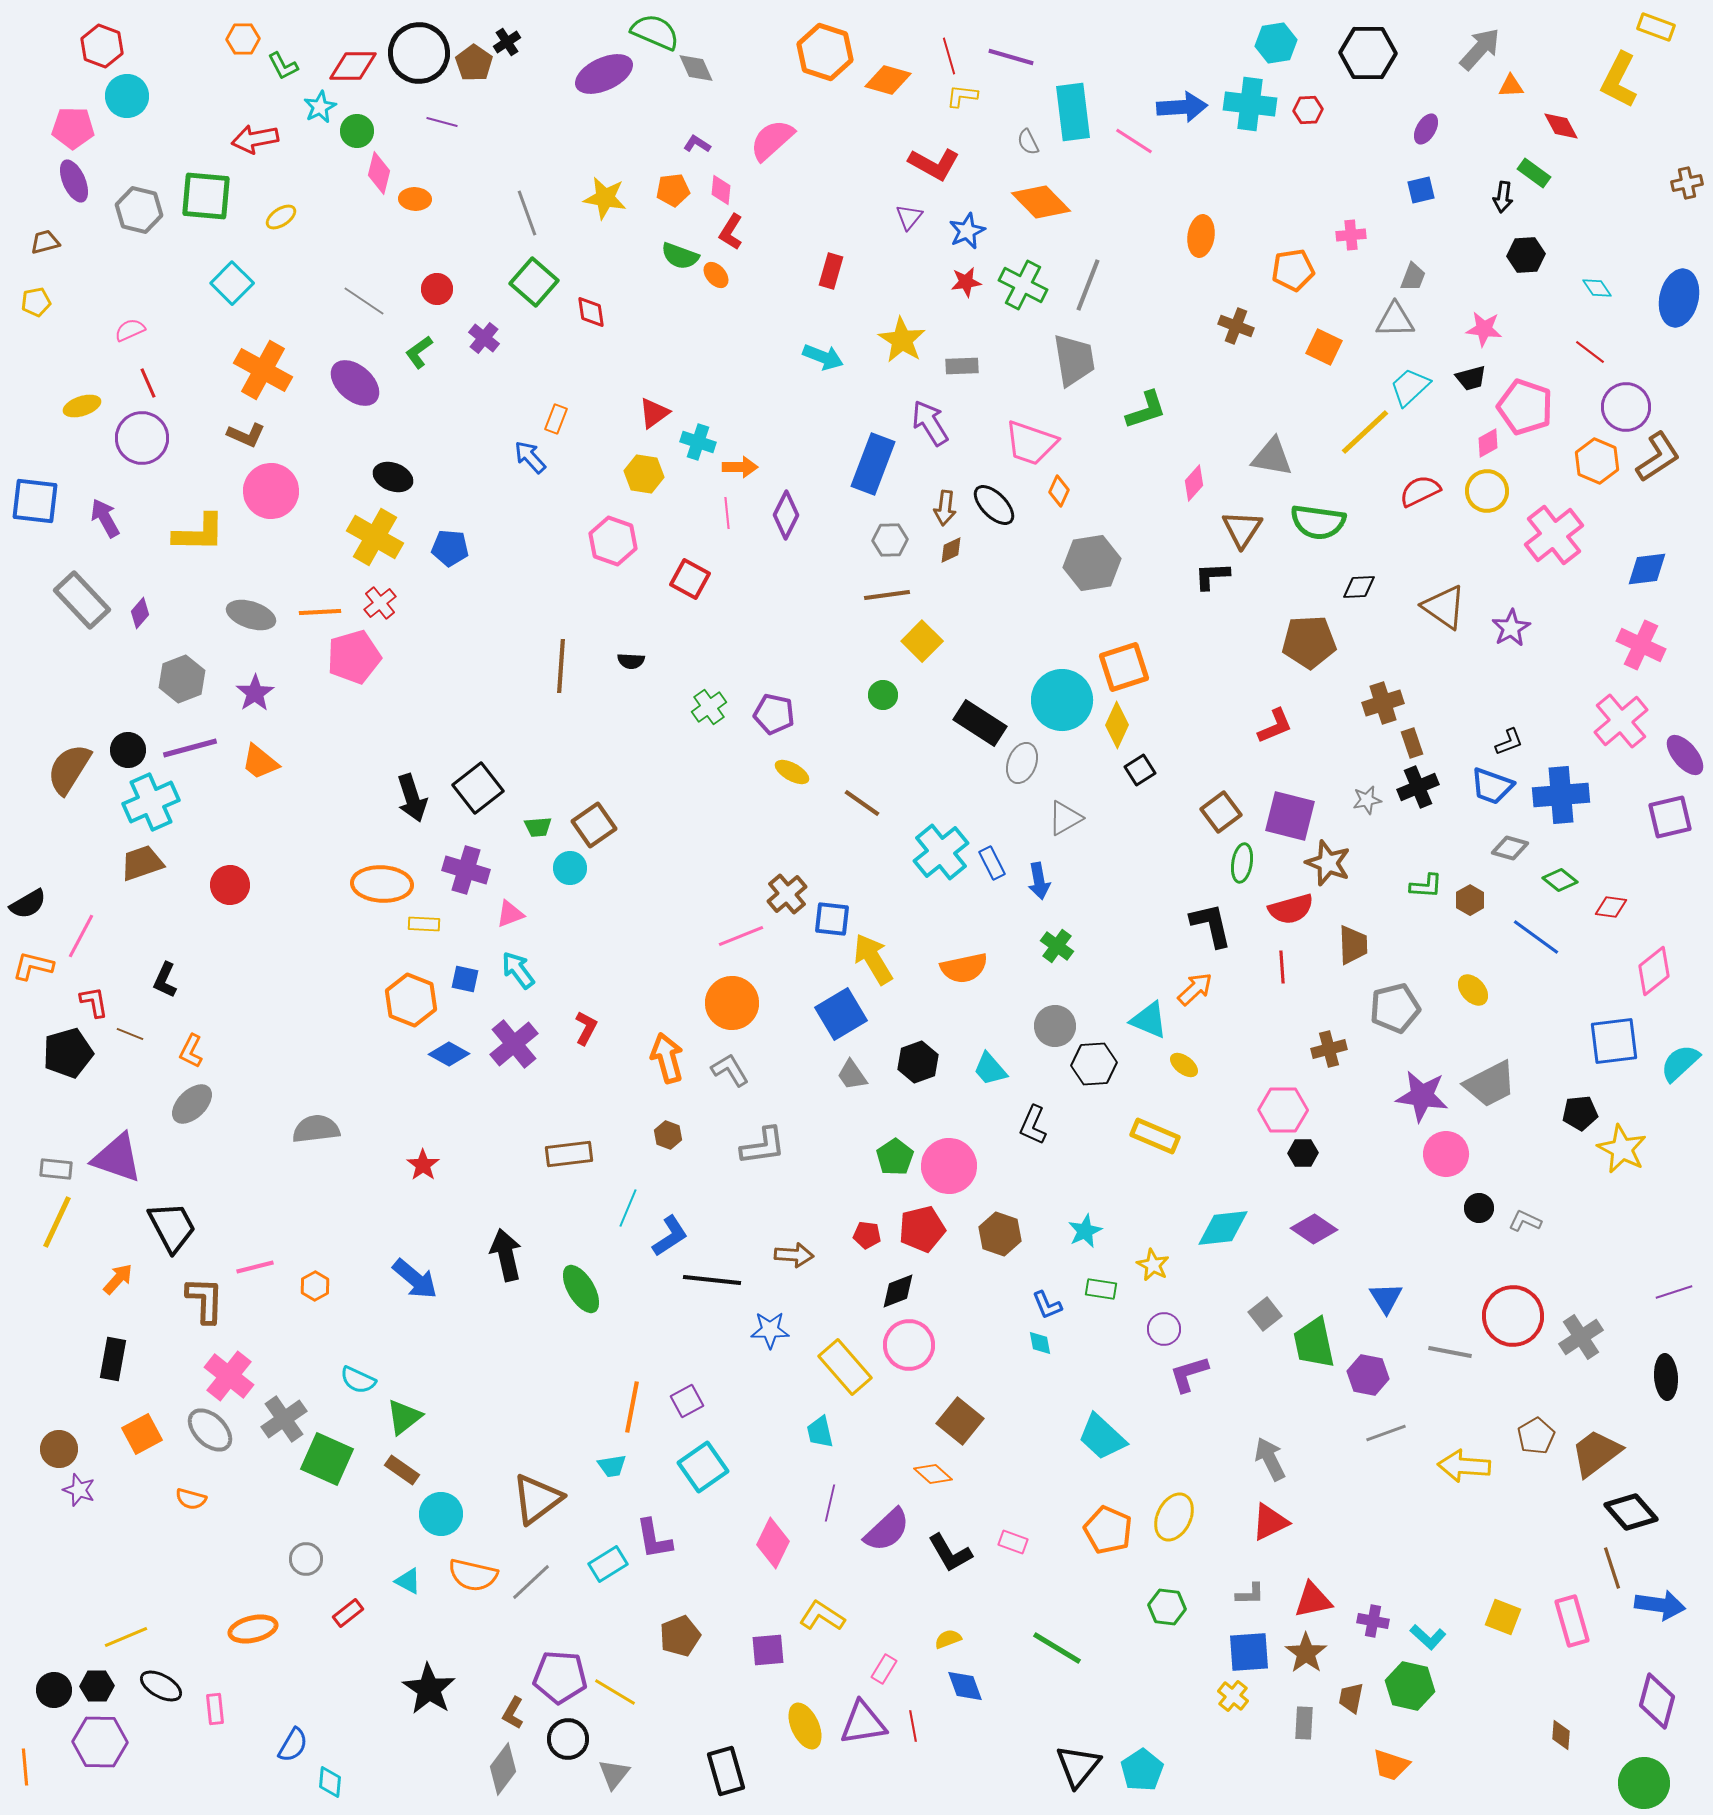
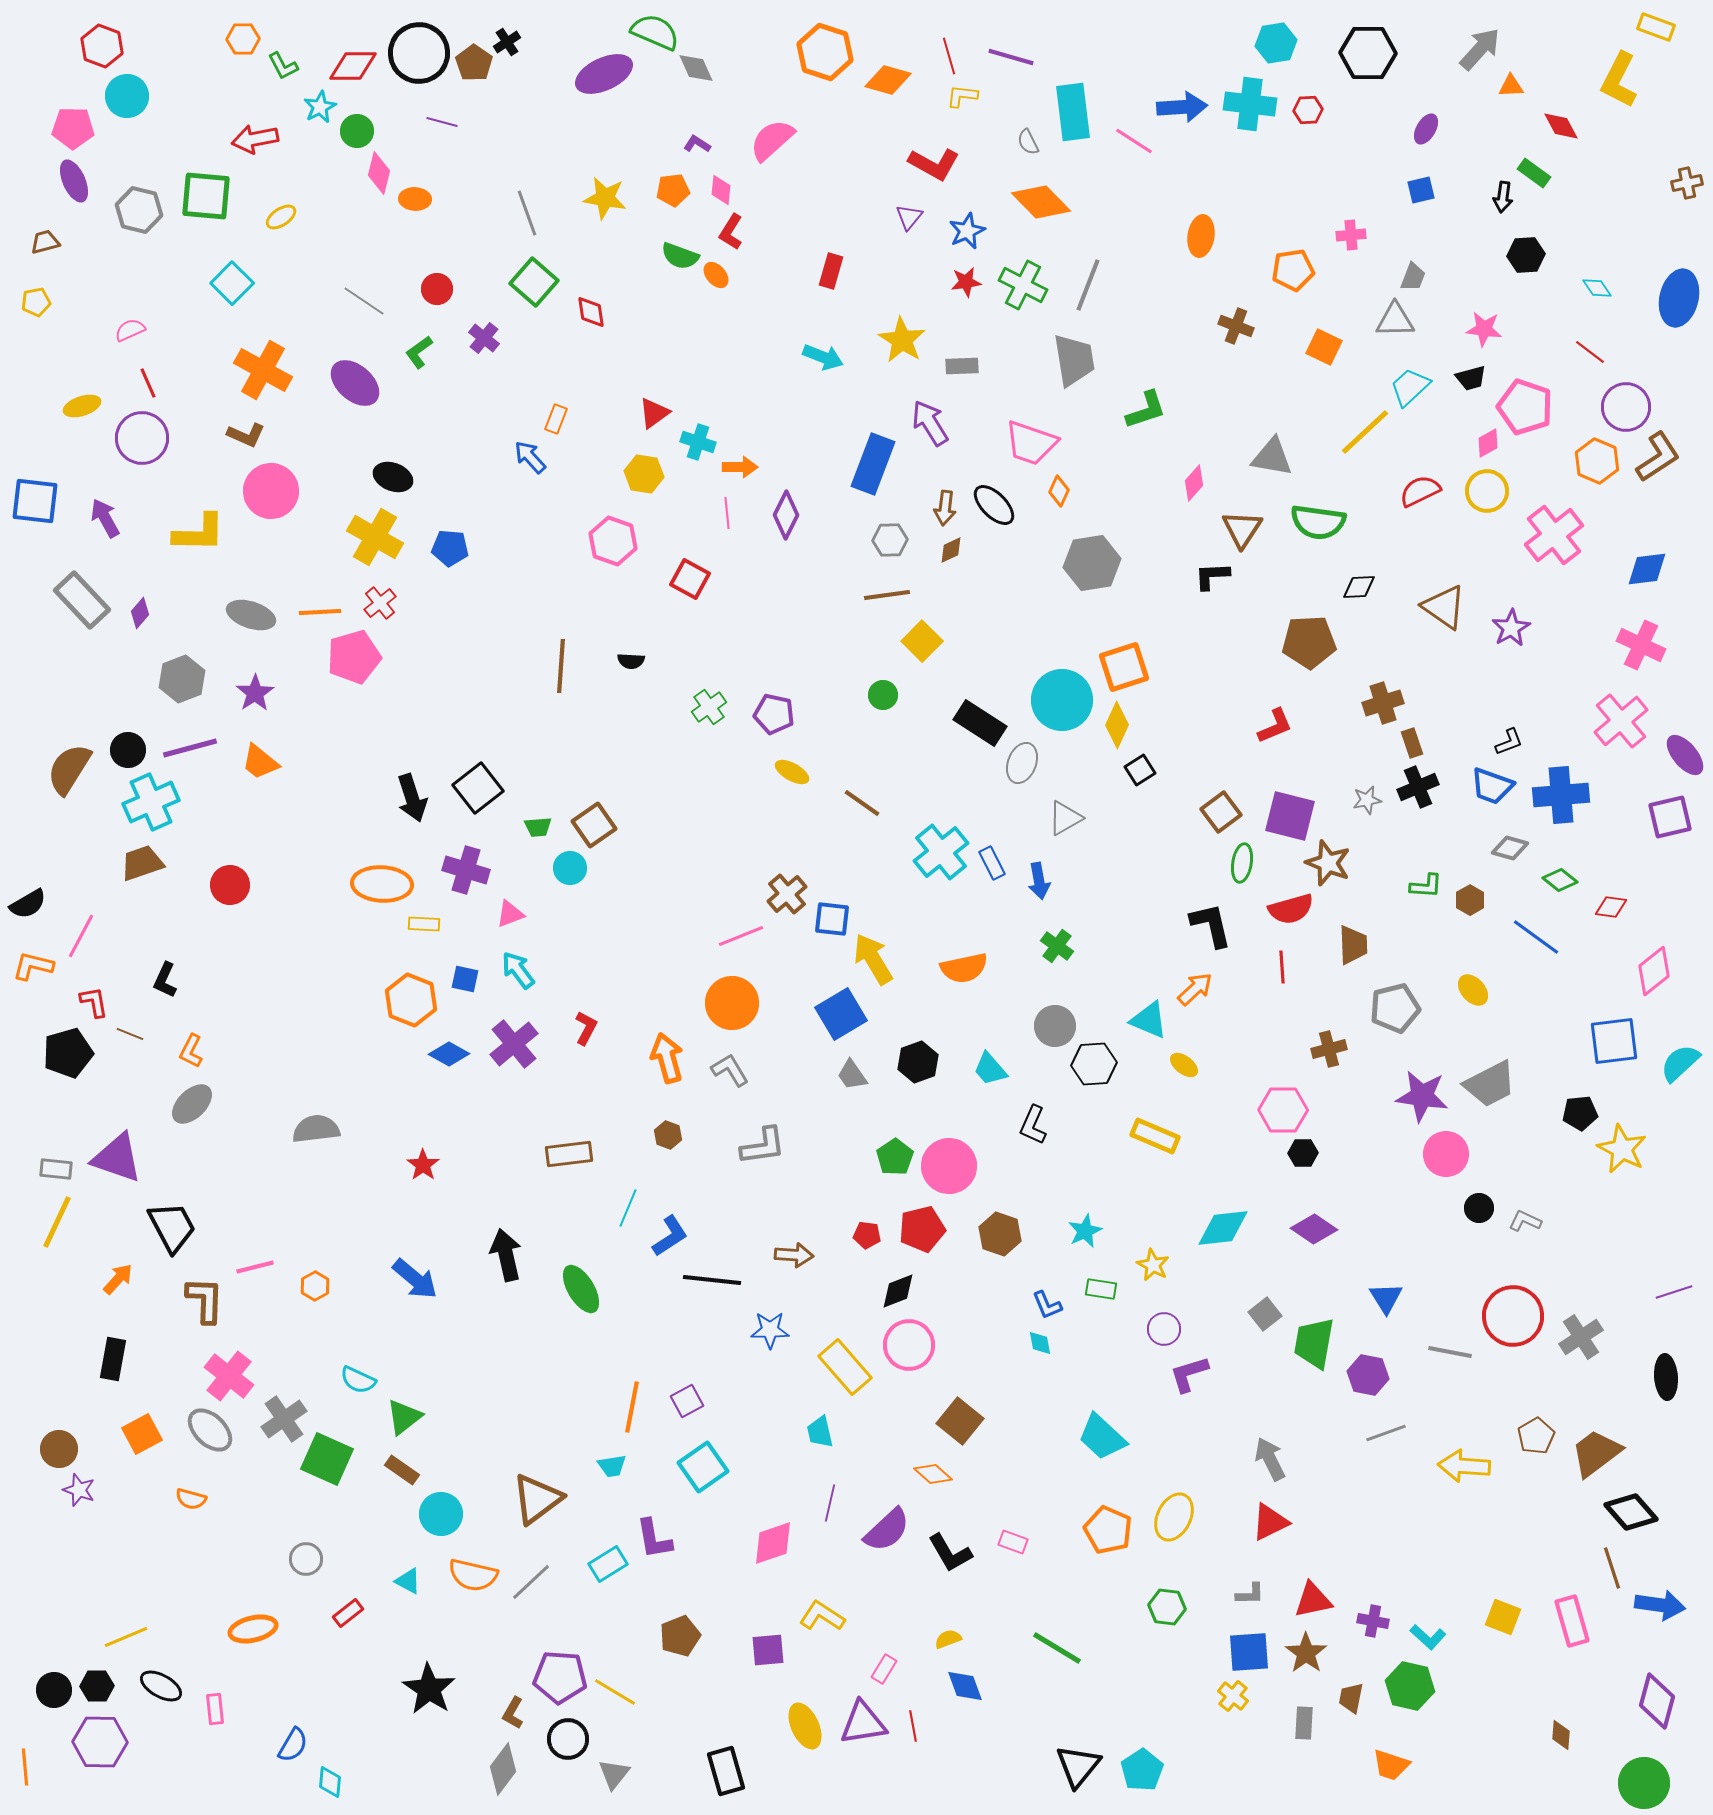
green trapezoid at (1314, 1343): rotated 22 degrees clockwise
pink diamond at (773, 1543): rotated 45 degrees clockwise
